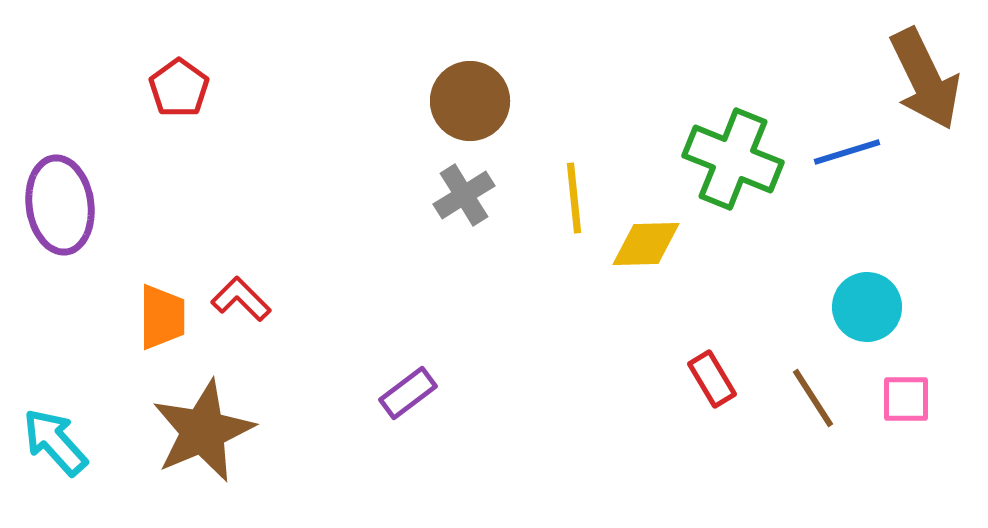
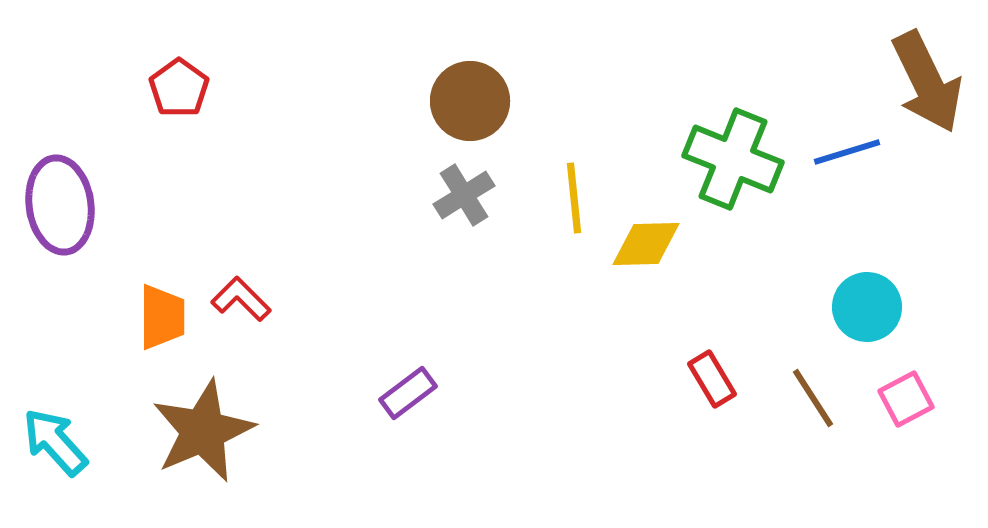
brown arrow: moved 2 px right, 3 px down
pink square: rotated 28 degrees counterclockwise
